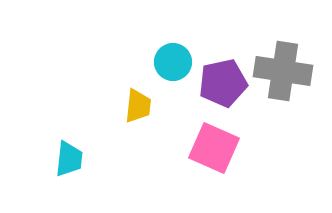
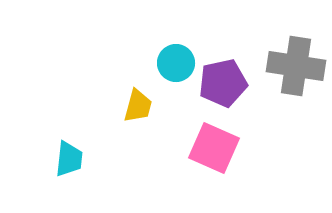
cyan circle: moved 3 px right, 1 px down
gray cross: moved 13 px right, 5 px up
yellow trapezoid: rotated 9 degrees clockwise
